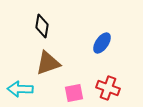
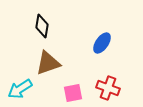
cyan arrow: rotated 35 degrees counterclockwise
pink square: moved 1 px left
